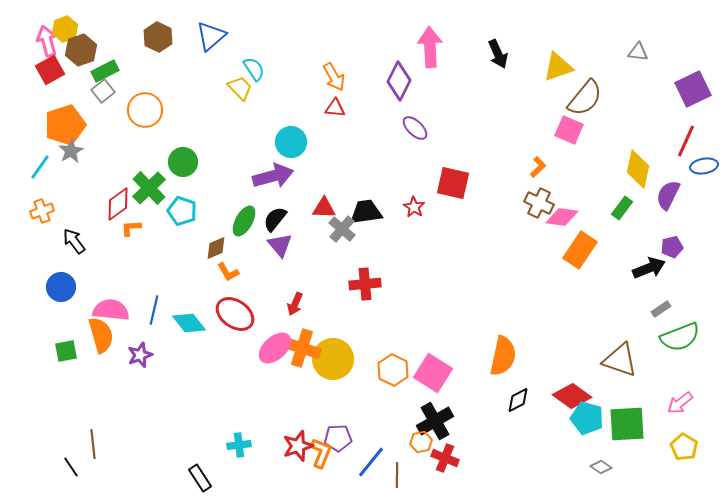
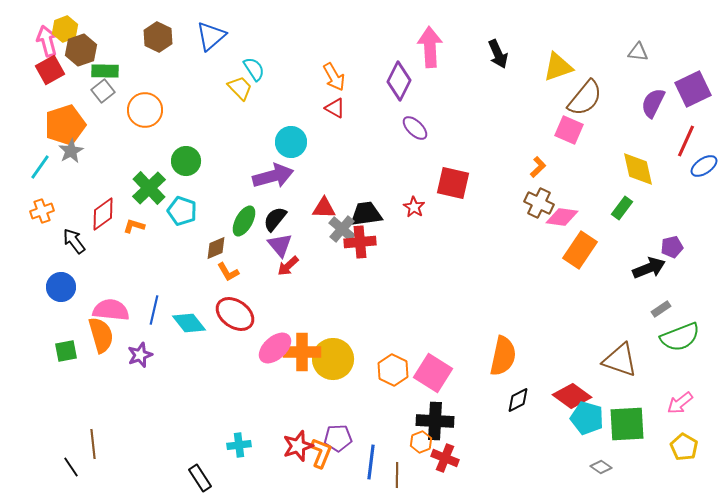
green rectangle at (105, 71): rotated 28 degrees clockwise
red triangle at (335, 108): rotated 25 degrees clockwise
green circle at (183, 162): moved 3 px right, 1 px up
blue ellipse at (704, 166): rotated 24 degrees counterclockwise
yellow diamond at (638, 169): rotated 24 degrees counterclockwise
purple semicircle at (668, 195): moved 15 px left, 92 px up
red diamond at (118, 204): moved 15 px left, 10 px down
black trapezoid at (366, 212): moved 2 px down
orange L-shape at (131, 228): moved 3 px right, 2 px up; rotated 20 degrees clockwise
red cross at (365, 284): moved 5 px left, 42 px up
red arrow at (295, 304): moved 7 px left, 38 px up; rotated 25 degrees clockwise
orange cross at (302, 348): moved 4 px down; rotated 18 degrees counterclockwise
black cross at (435, 421): rotated 33 degrees clockwise
orange hexagon at (421, 442): rotated 10 degrees counterclockwise
blue line at (371, 462): rotated 32 degrees counterclockwise
